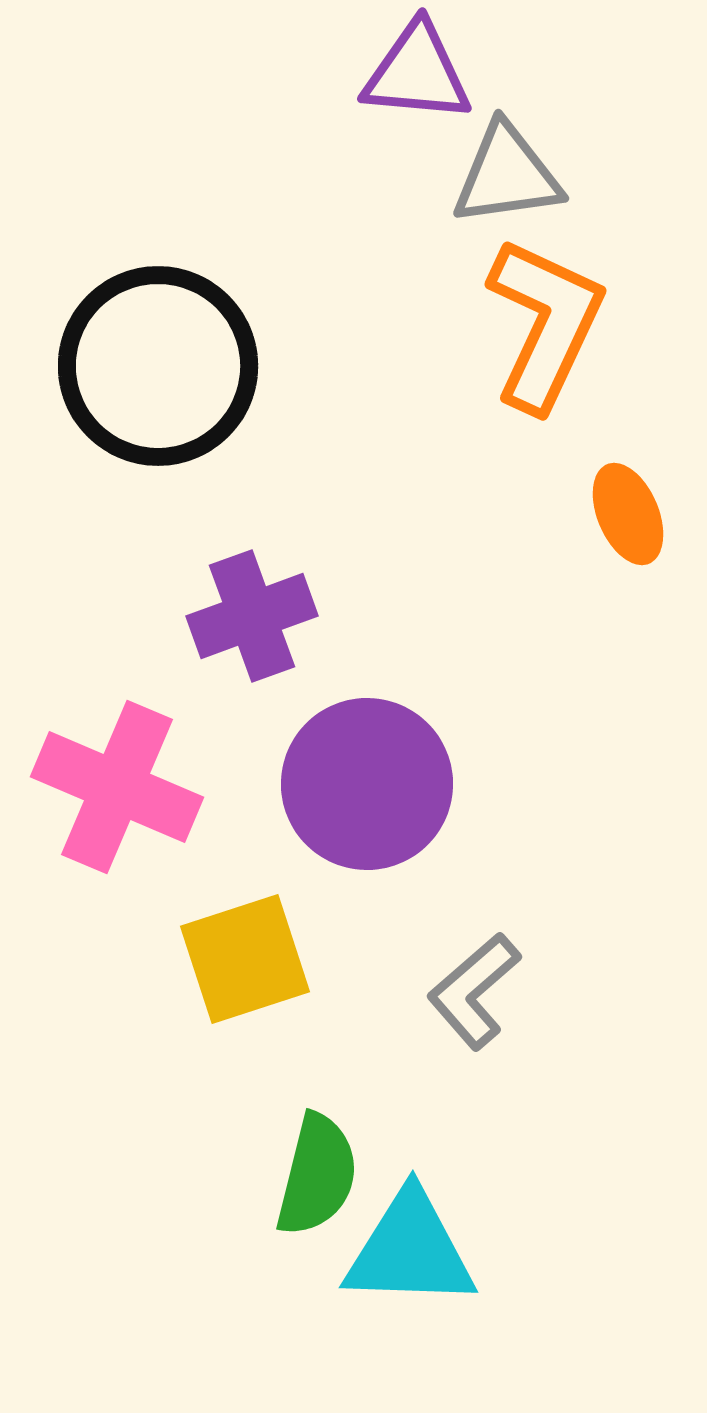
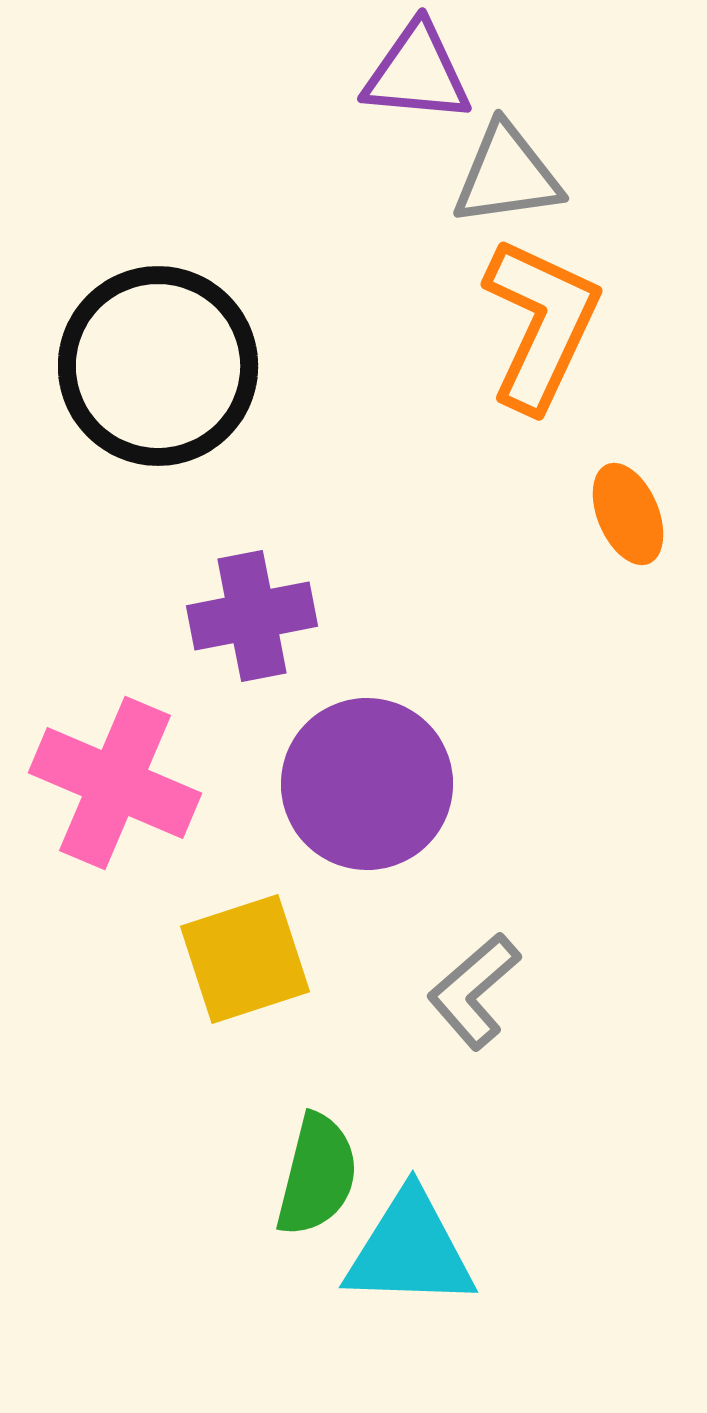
orange L-shape: moved 4 px left
purple cross: rotated 9 degrees clockwise
pink cross: moved 2 px left, 4 px up
